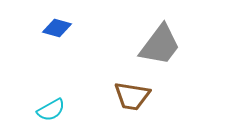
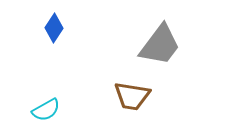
blue diamond: moved 3 px left; rotated 72 degrees counterclockwise
cyan semicircle: moved 5 px left
